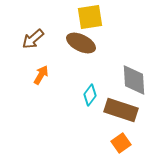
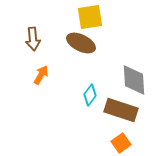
brown arrow: rotated 55 degrees counterclockwise
